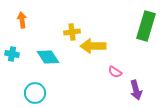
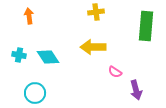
orange arrow: moved 7 px right, 4 px up
green rectangle: rotated 12 degrees counterclockwise
yellow cross: moved 24 px right, 20 px up
yellow arrow: moved 1 px down
cyan cross: moved 7 px right, 1 px down
